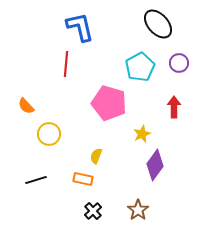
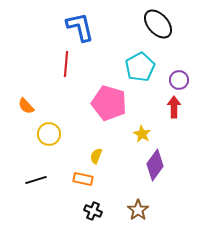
purple circle: moved 17 px down
yellow star: rotated 18 degrees counterclockwise
black cross: rotated 24 degrees counterclockwise
